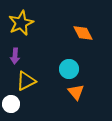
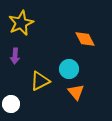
orange diamond: moved 2 px right, 6 px down
yellow triangle: moved 14 px right
